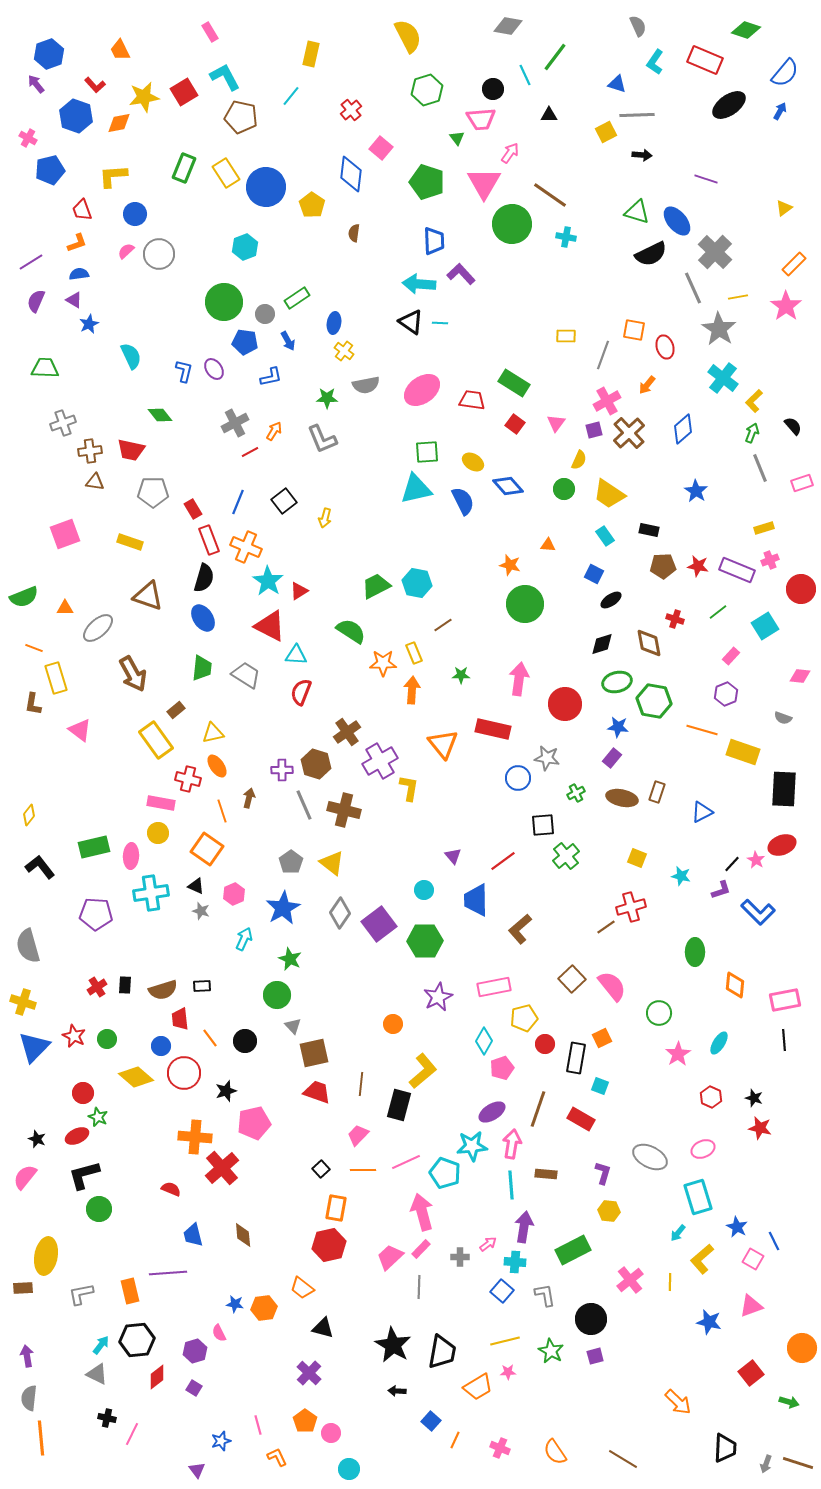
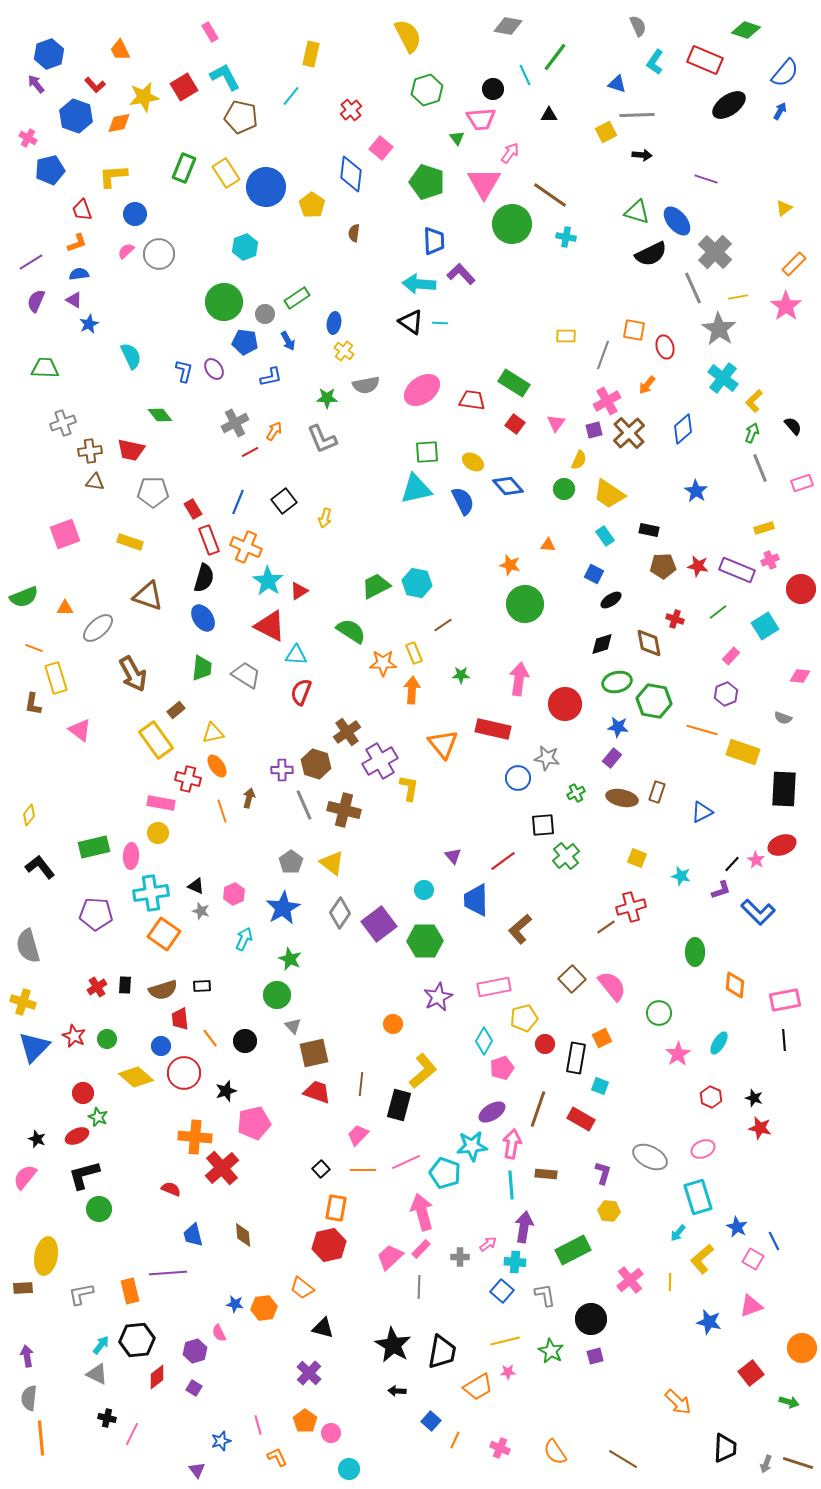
red square at (184, 92): moved 5 px up
orange square at (207, 849): moved 43 px left, 85 px down
